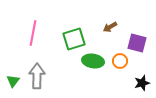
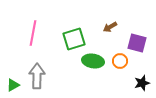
green triangle: moved 4 px down; rotated 24 degrees clockwise
